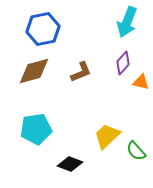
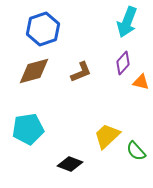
blue hexagon: rotated 8 degrees counterclockwise
cyan pentagon: moved 8 px left
